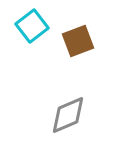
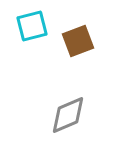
cyan square: rotated 24 degrees clockwise
